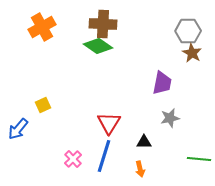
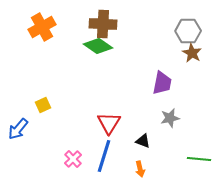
black triangle: moved 1 px left, 1 px up; rotated 21 degrees clockwise
